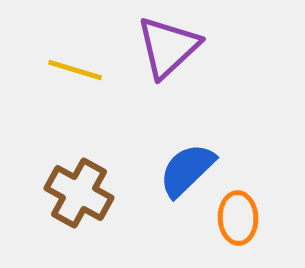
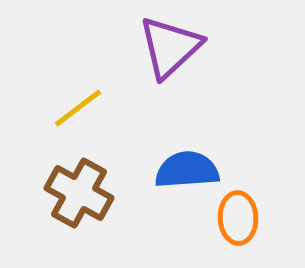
purple triangle: moved 2 px right
yellow line: moved 3 px right, 38 px down; rotated 54 degrees counterclockwise
blue semicircle: rotated 40 degrees clockwise
